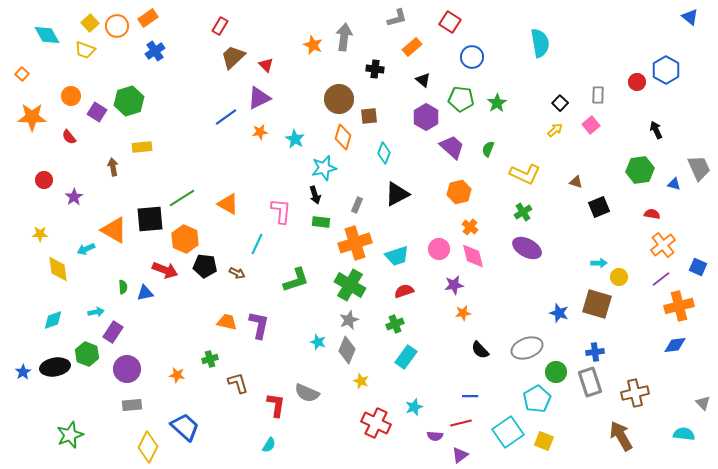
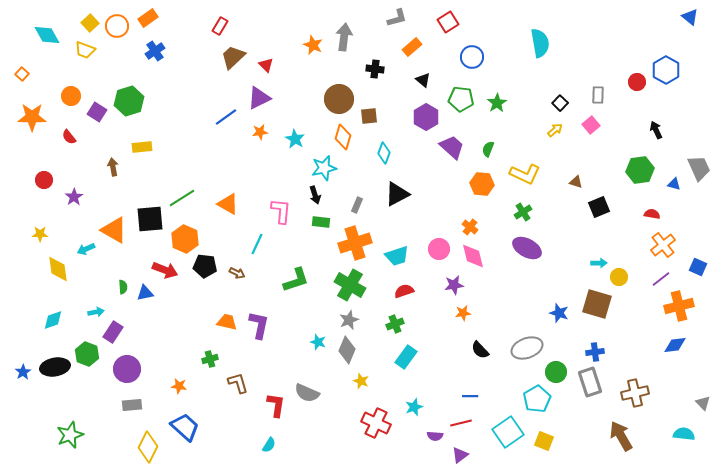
red square at (450, 22): moved 2 px left; rotated 25 degrees clockwise
orange hexagon at (459, 192): moved 23 px right, 8 px up; rotated 20 degrees clockwise
orange star at (177, 375): moved 2 px right, 11 px down
